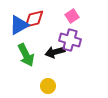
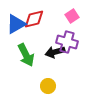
blue triangle: moved 3 px left, 1 px up
purple cross: moved 3 px left, 2 px down
